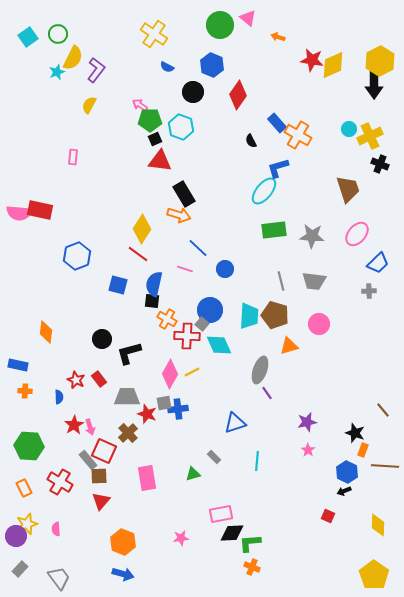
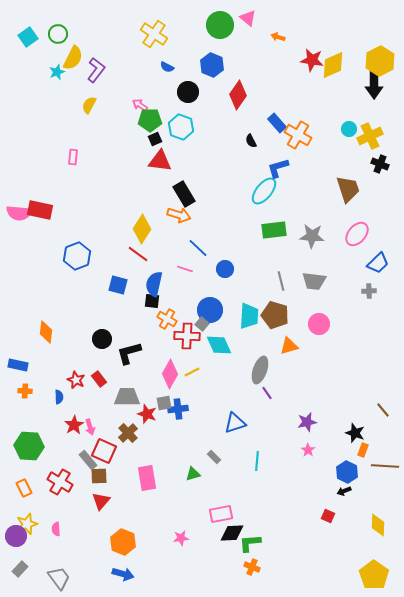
black circle at (193, 92): moved 5 px left
